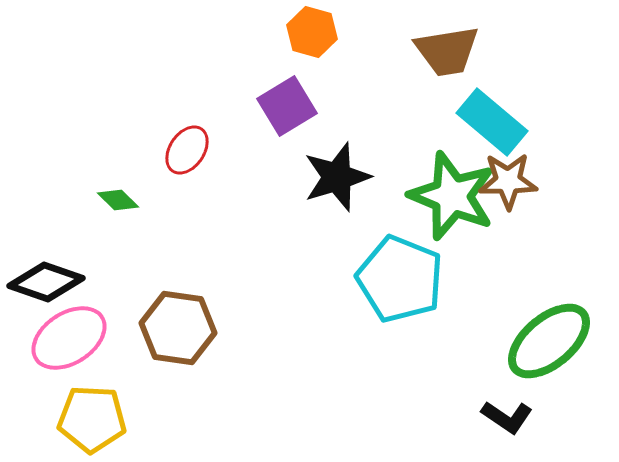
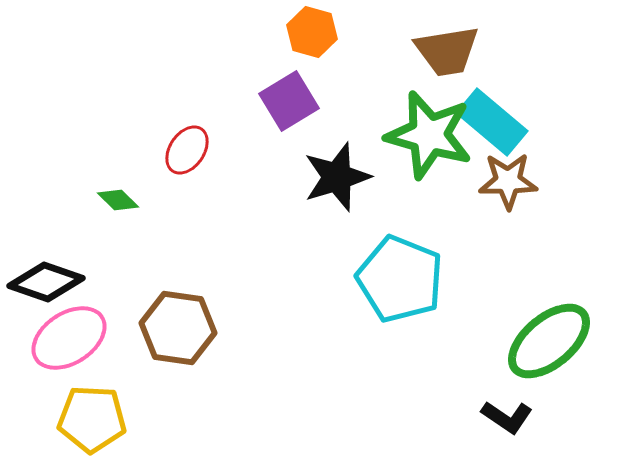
purple square: moved 2 px right, 5 px up
green star: moved 23 px left, 61 px up; rotated 6 degrees counterclockwise
